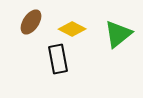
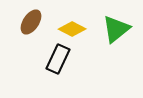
green triangle: moved 2 px left, 5 px up
black rectangle: rotated 36 degrees clockwise
